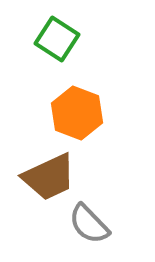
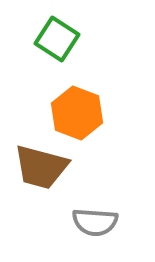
brown trapezoid: moved 8 px left, 10 px up; rotated 40 degrees clockwise
gray semicircle: moved 6 px right, 2 px up; rotated 42 degrees counterclockwise
